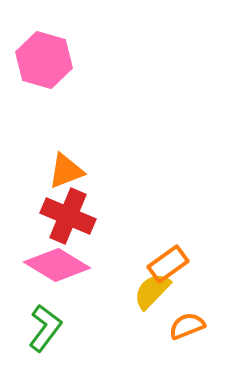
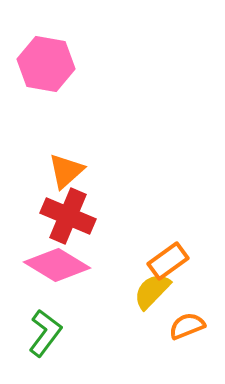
pink hexagon: moved 2 px right, 4 px down; rotated 6 degrees counterclockwise
orange triangle: rotated 21 degrees counterclockwise
orange rectangle: moved 3 px up
green L-shape: moved 5 px down
